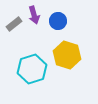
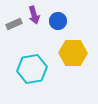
gray rectangle: rotated 14 degrees clockwise
yellow hexagon: moved 6 px right, 2 px up; rotated 16 degrees counterclockwise
cyan hexagon: rotated 8 degrees clockwise
